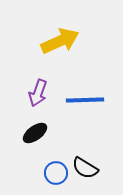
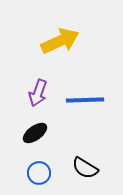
blue circle: moved 17 px left
